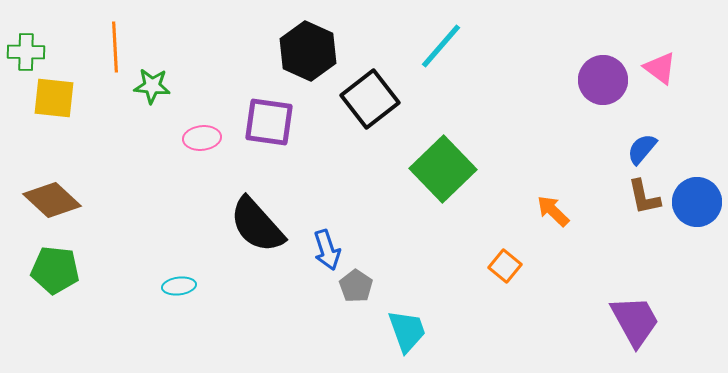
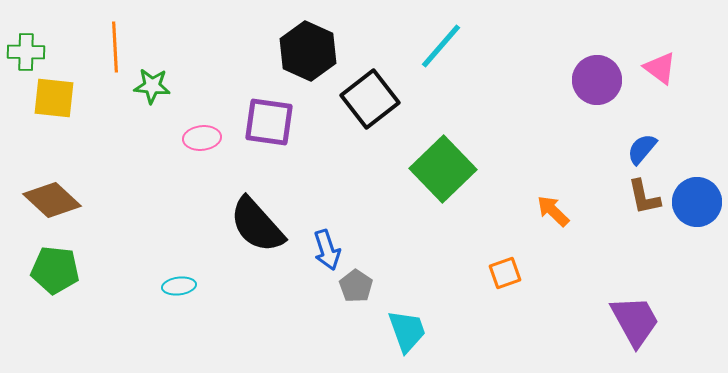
purple circle: moved 6 px left
orange square: moved 7 px down; rotated 32 degrees clockwise
